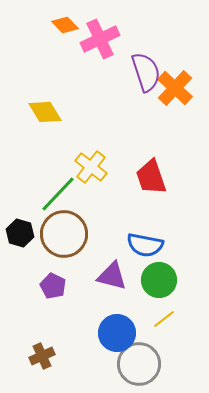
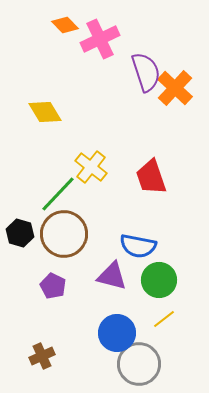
blue semicircle: moved 7 px left, 1 px down
